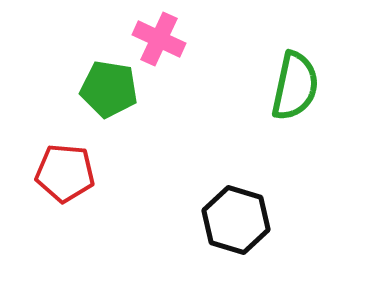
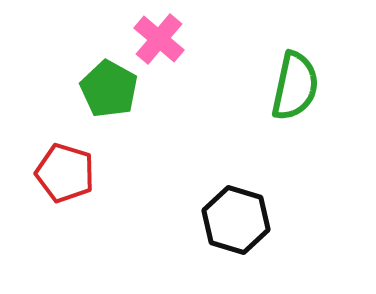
pink cross: rotated 15 degrees clockwise
green pentagon: rotated 20 degrees clockwise
red pentagon: rotated 12 degrees clockwise
